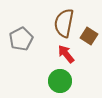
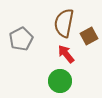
brown square: rotated 30 degrees clockwise
